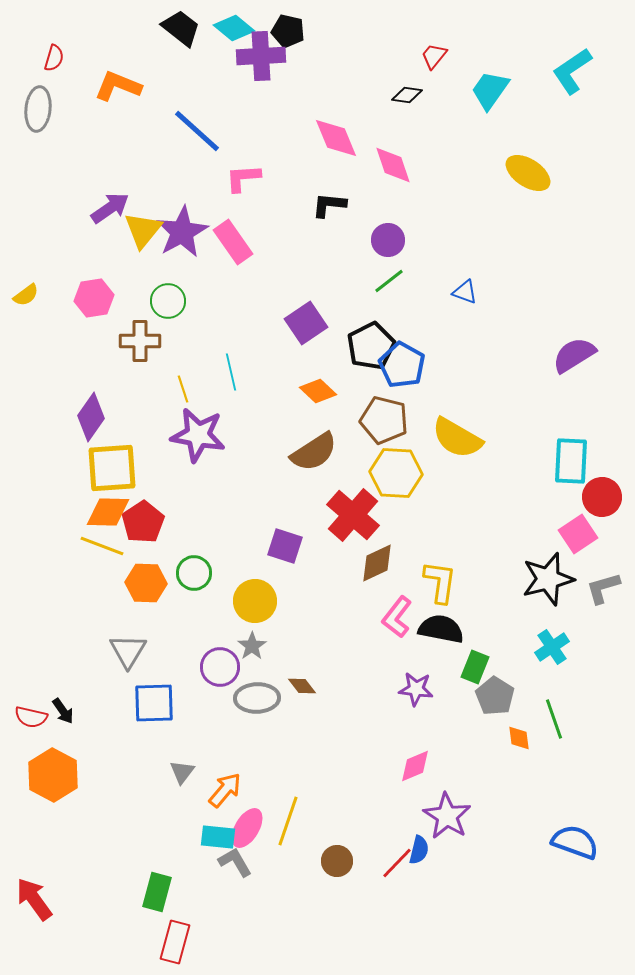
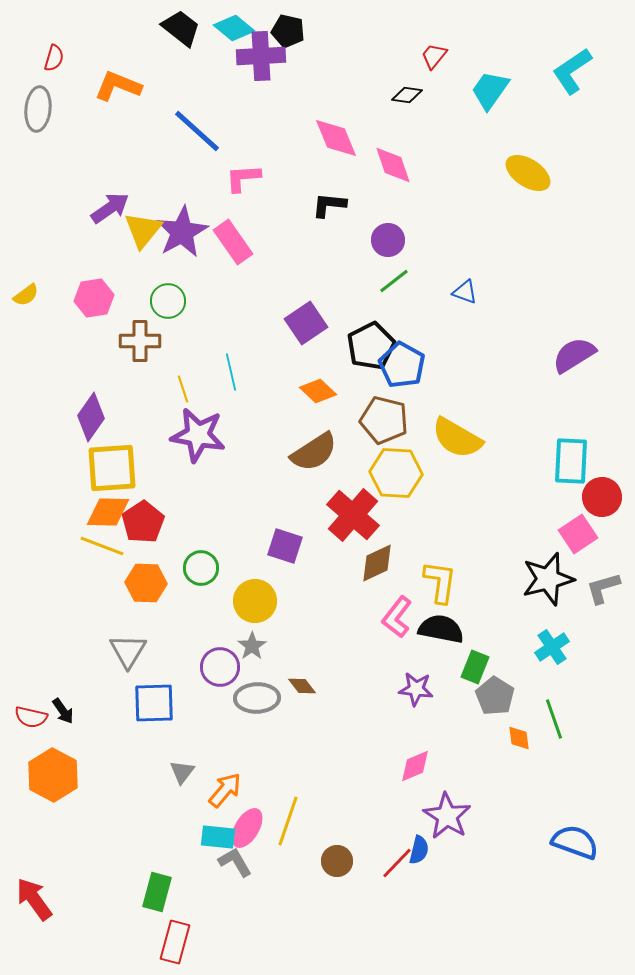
green line at (389, 281): moved 5 px right
green circle at (194, 573): moved 7 px right, 5 px up
